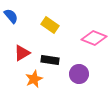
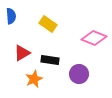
blue semicircle: rotated 35 degrees clockwise
yellow rectangle: moved 2 px left, 1 px up
